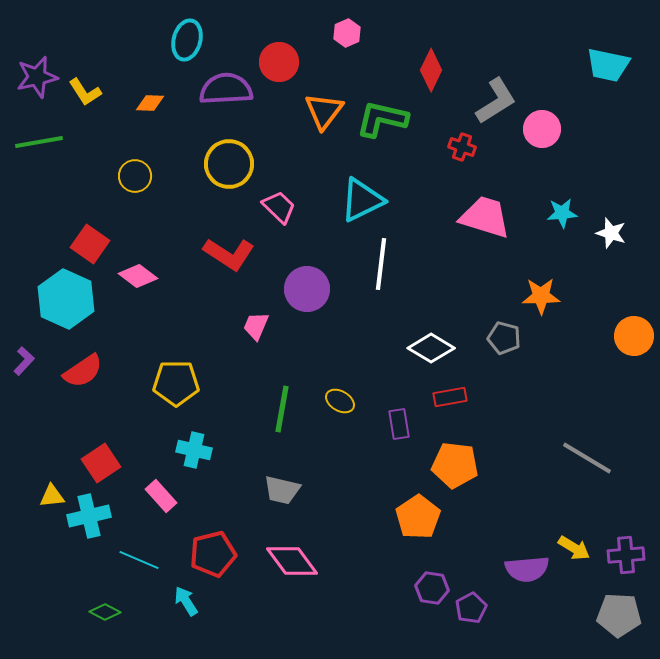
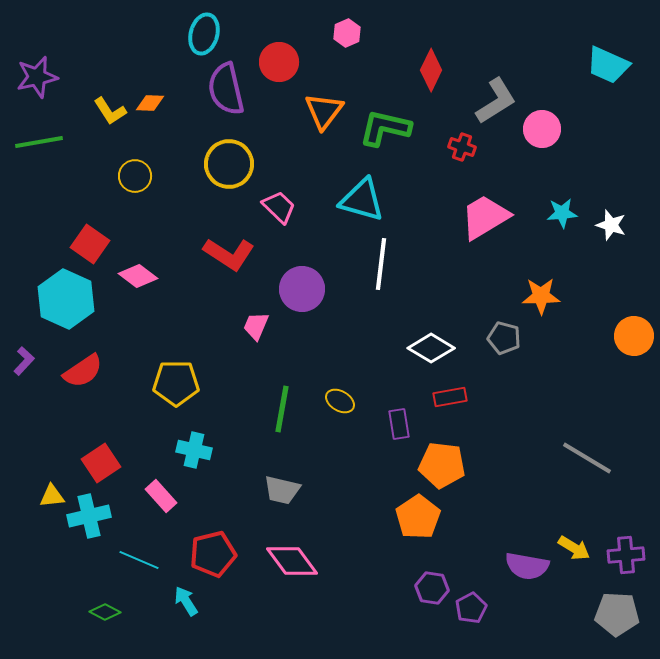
cyan ellipse at (187, 40): moved 17 px right, 6 px up
cyan trapezoid at (608, 65): rotated 12 degrees clockwise
purple semicircle at (226, 89): rotated 100 degrees counterclockwise
yellow L-shape at (85, 92): moved 25 px right, 19 px down
green L-shape at (382, 119): moved 3 px right, 9 px down
cyan triangle at (362, 200): rotated 42 degrees clockwise
pink trapezoid at (485, 217): rotated 48 degrees counterclockwise
white star at (611, 233): moved 8 px up
purple circle at (307, 289): moved 5 px left
orange pentagon at (455, 465): moved 13 px left
purple semicircle at (527, 569): moved 3 px up; rotated 15 degrees clockwise
gray pentagon at (619, 615): moved 2 px left, 1 px up
